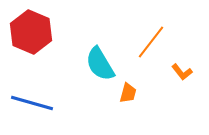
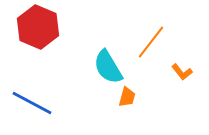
red hexagon: moved 7 px right, 5 px up
cyan semicircle: moved 8 px right, 3 px down
orange trapezoid: moved 1 px left, 4 px down
blue line: rotated 12 degrees clockwise
